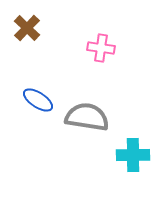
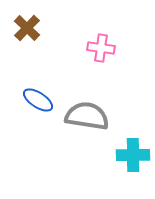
gray semicircle: moved 1 px up
